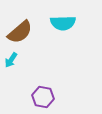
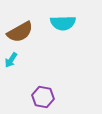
brown semicircle: rotated 12 degrees clockwise
